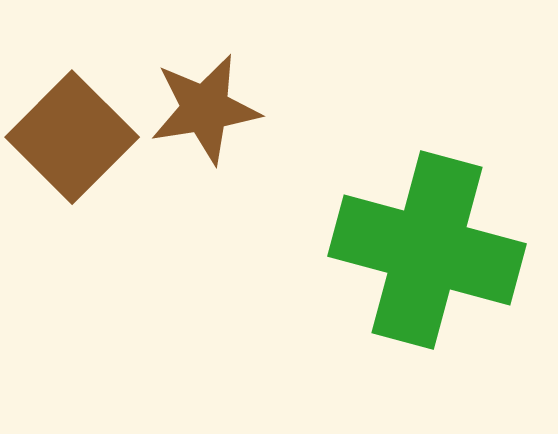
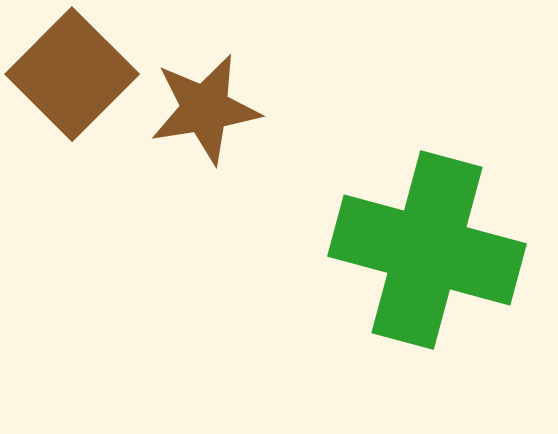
brown square: moved 63 px up
